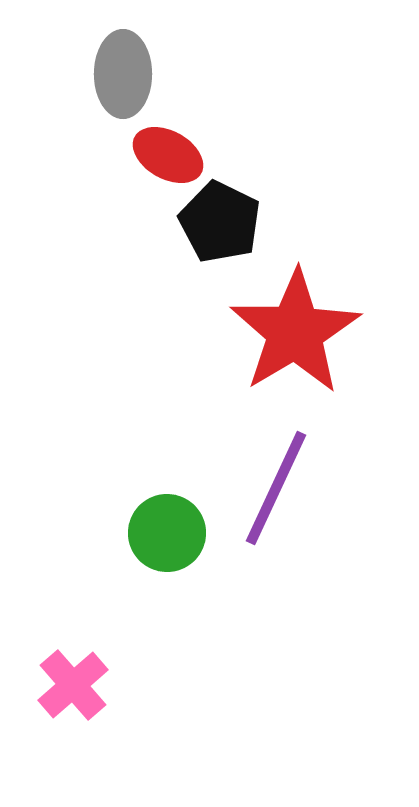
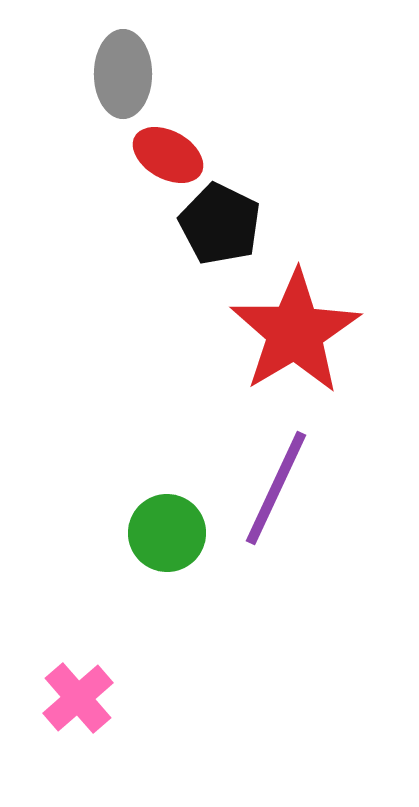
black pentagon: moved 2 px down
pink cross: moved 5 px right, 13 px down
